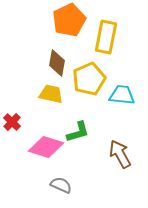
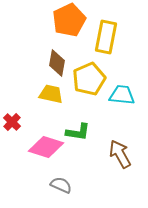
green L-shape: rotated 25 degrees clockwise
